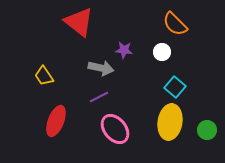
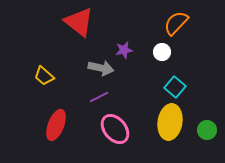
orange semicircle: moved 1 px right, 1 px up; rotated 88 degrees clockwise
purple star: rotated 18 degrees counterclockwise
yellow trapezoid: rotated 15 degrees counterclockwise
red ellipse: moved 4 px down
